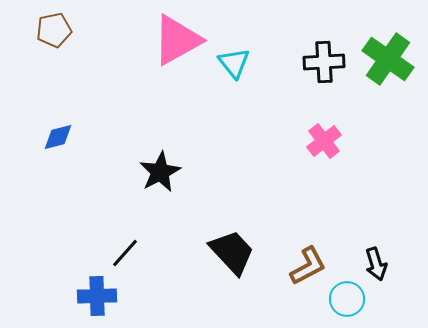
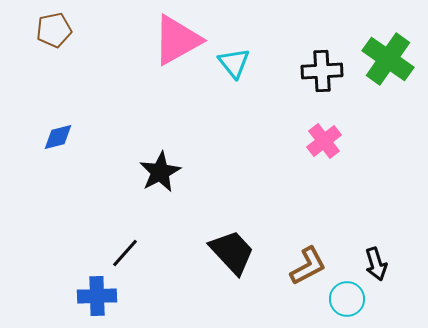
black cross: moved 2 px left, 9 px down
